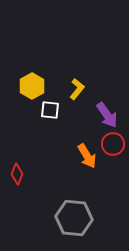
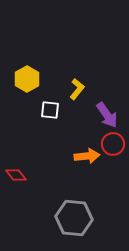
yellow hexagon: moved 5 px left, 7 px up
orange arrow: rotated 65 degrees counterclockwise
red diamond: moved 1 px left, 1 px down; rotated 60 degrees counterclockwise
